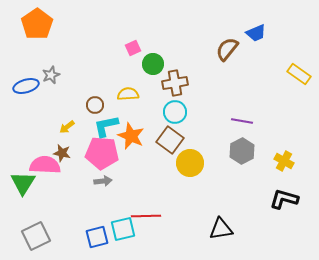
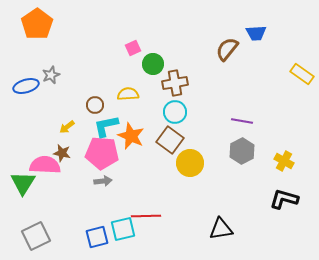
blue trapezoid: rotated 20 degrees clockwise
yellow rectangle: moved 3 px right
